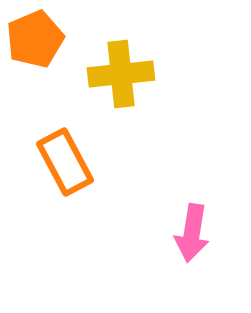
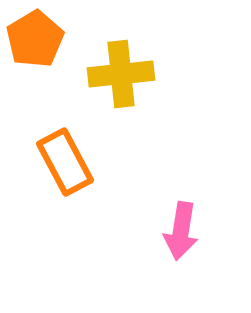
orange pentagon: rotated 8 degrees counterclockwise
pink arrow: moved 11 px left, 2 px up
